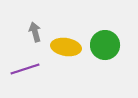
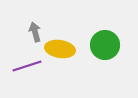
yellow ellipse: moved 6 px left, 2 px down
purple line: moved 2 px right, 3 px up
